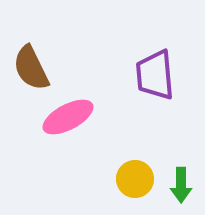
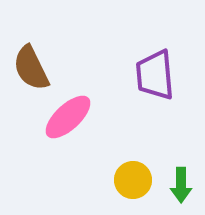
pink ellipse: rotated 15 degrees counterclockwise
yellow circle: moved 2 px left, 1 px down
